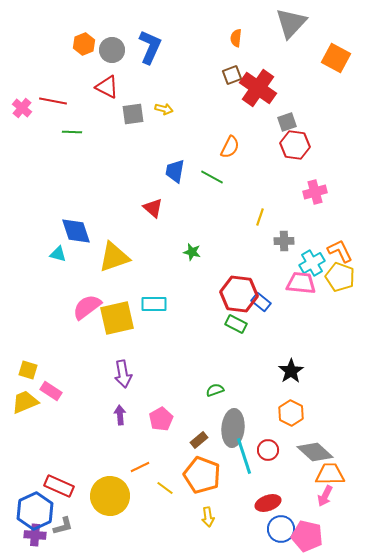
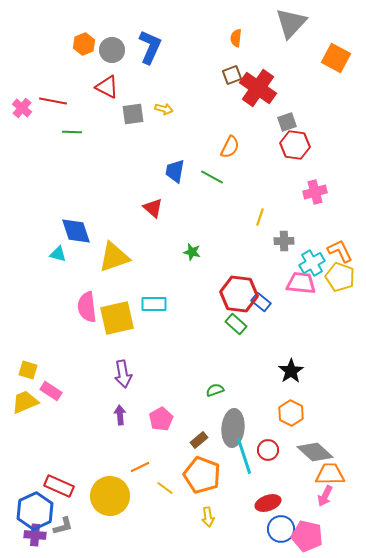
pink semicircle at (87, 307): rotated 60 degrees counterclockwise
green rectangle at (236, 324): rotated 15 degrees clockwise
